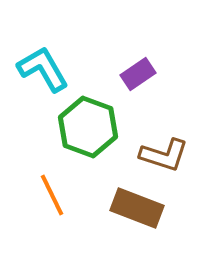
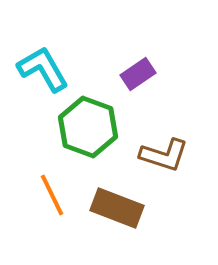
brown rectangle: moved 20 px left
